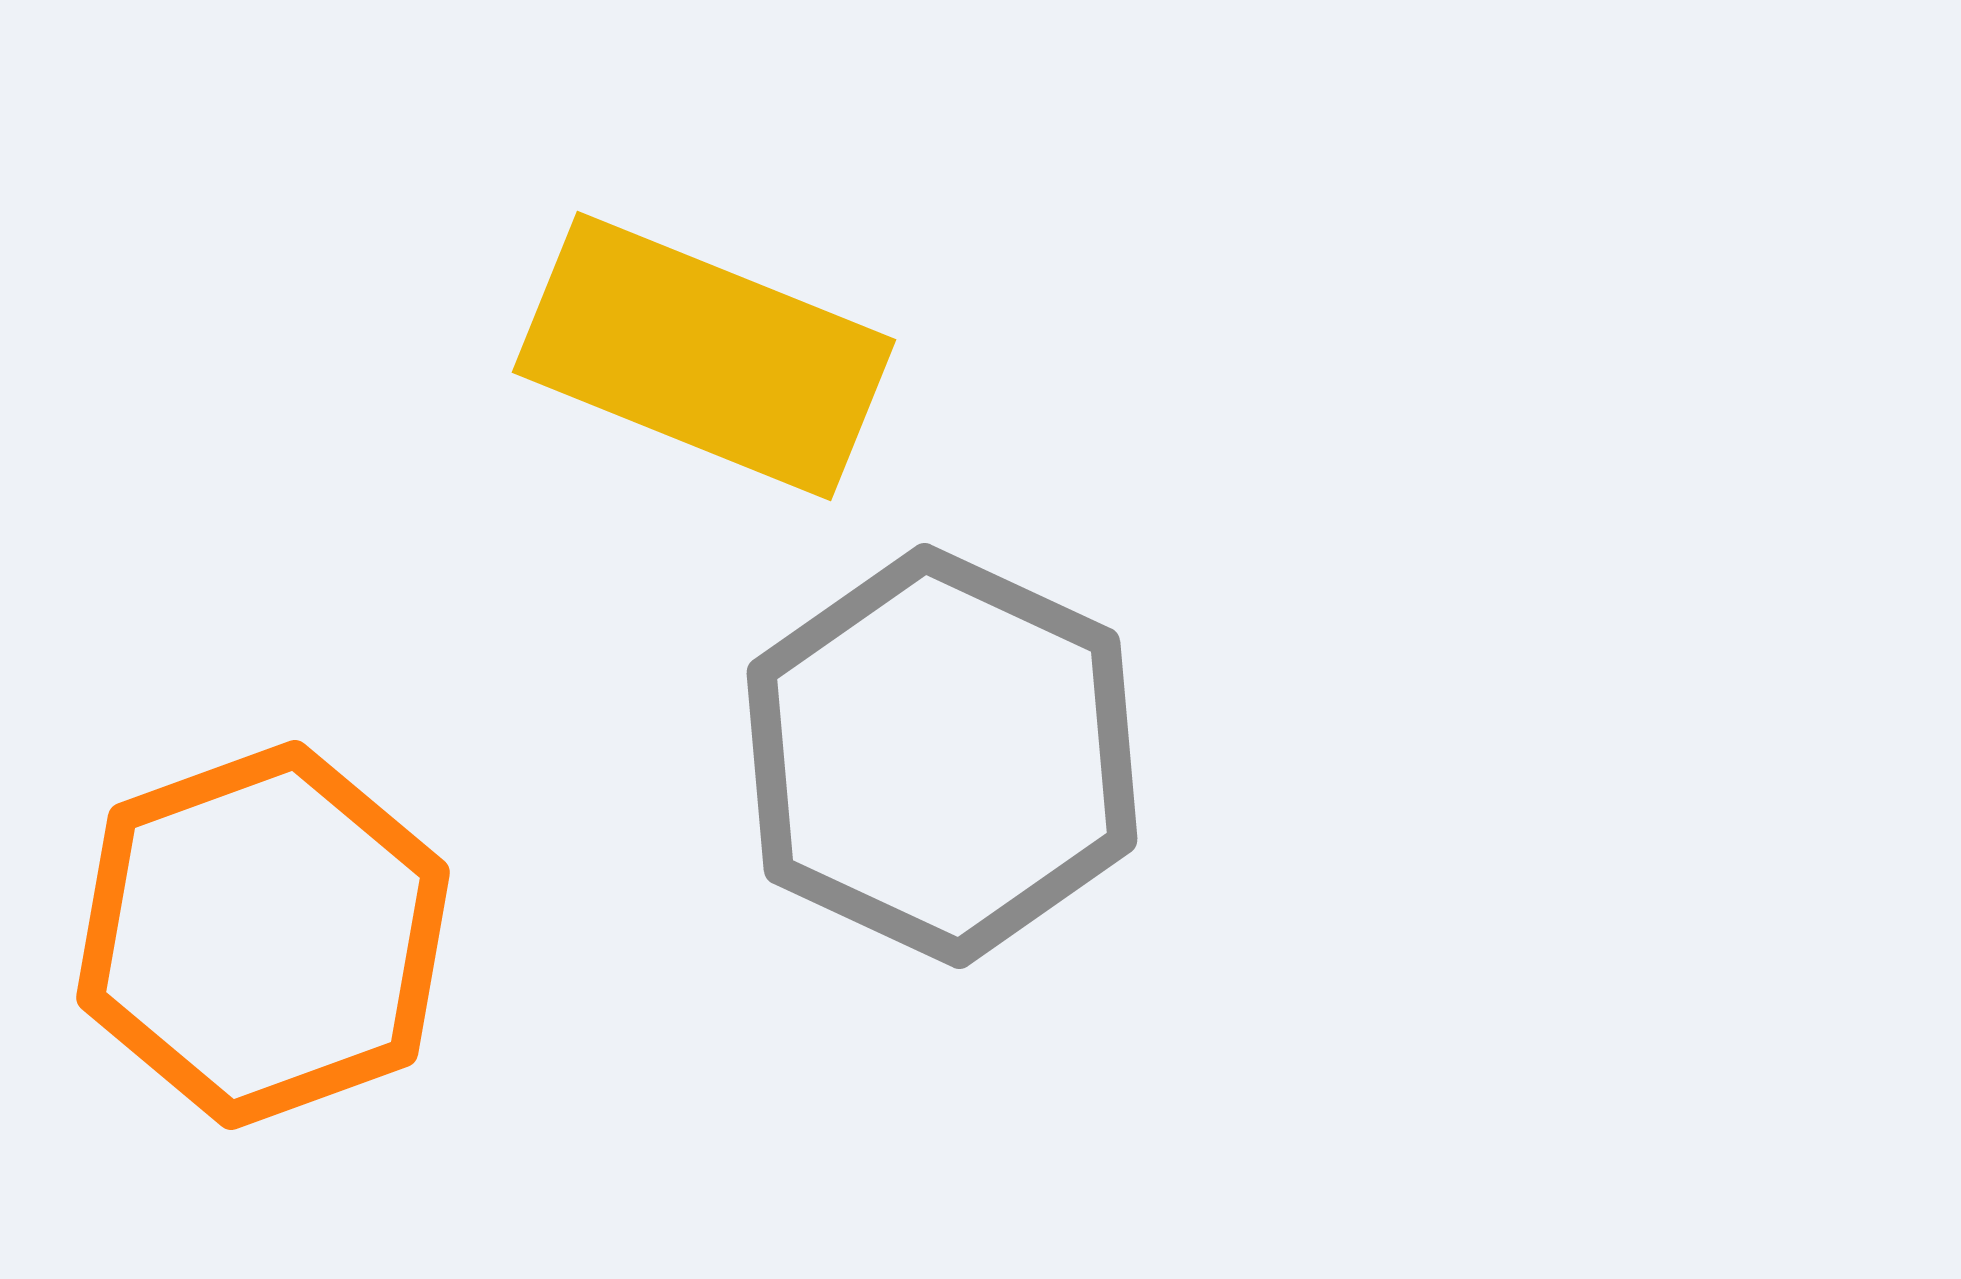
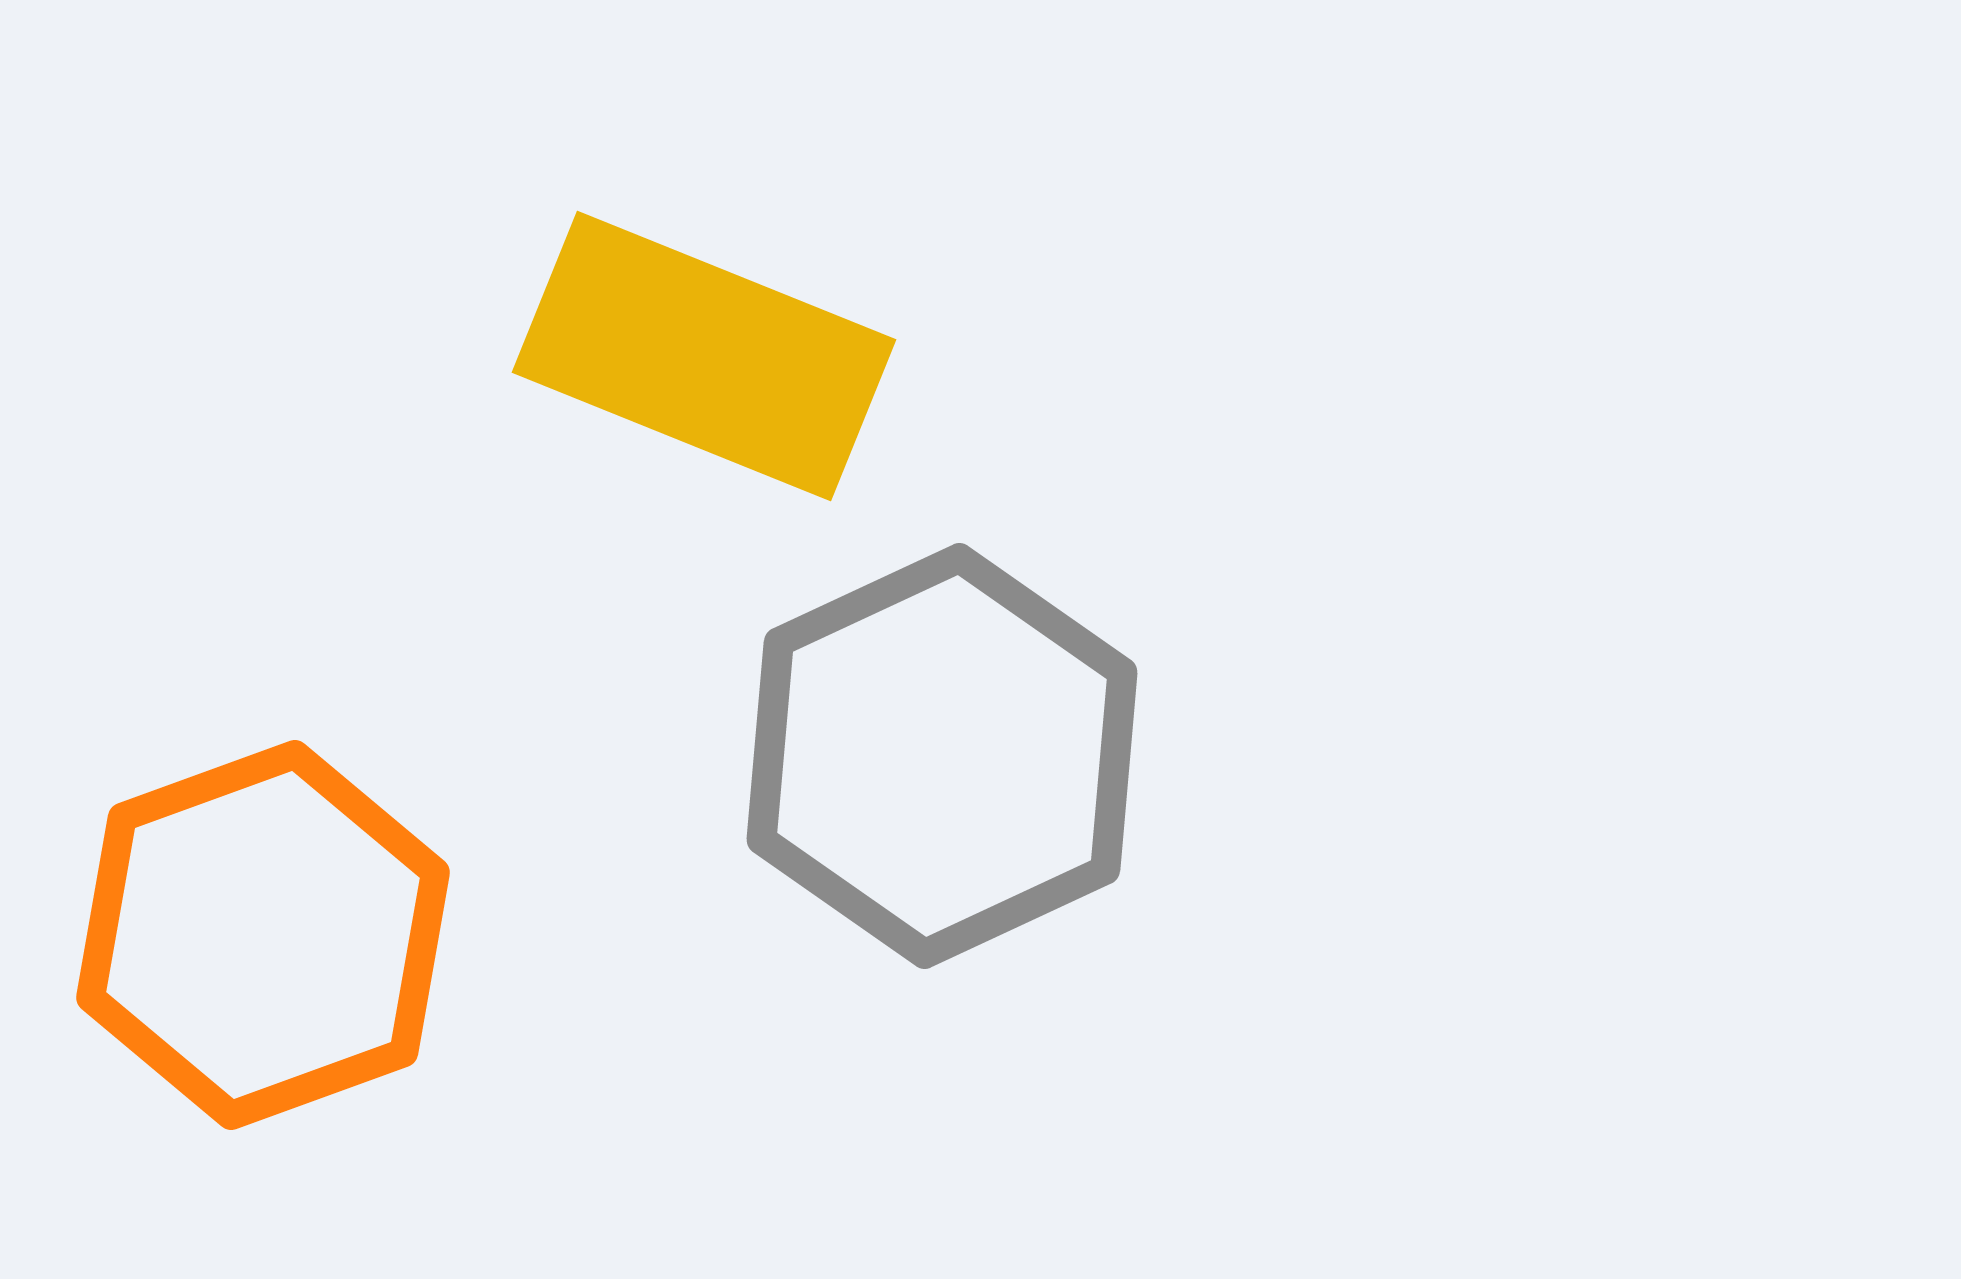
gray hexagon: rotated 10 degrees clockwise
